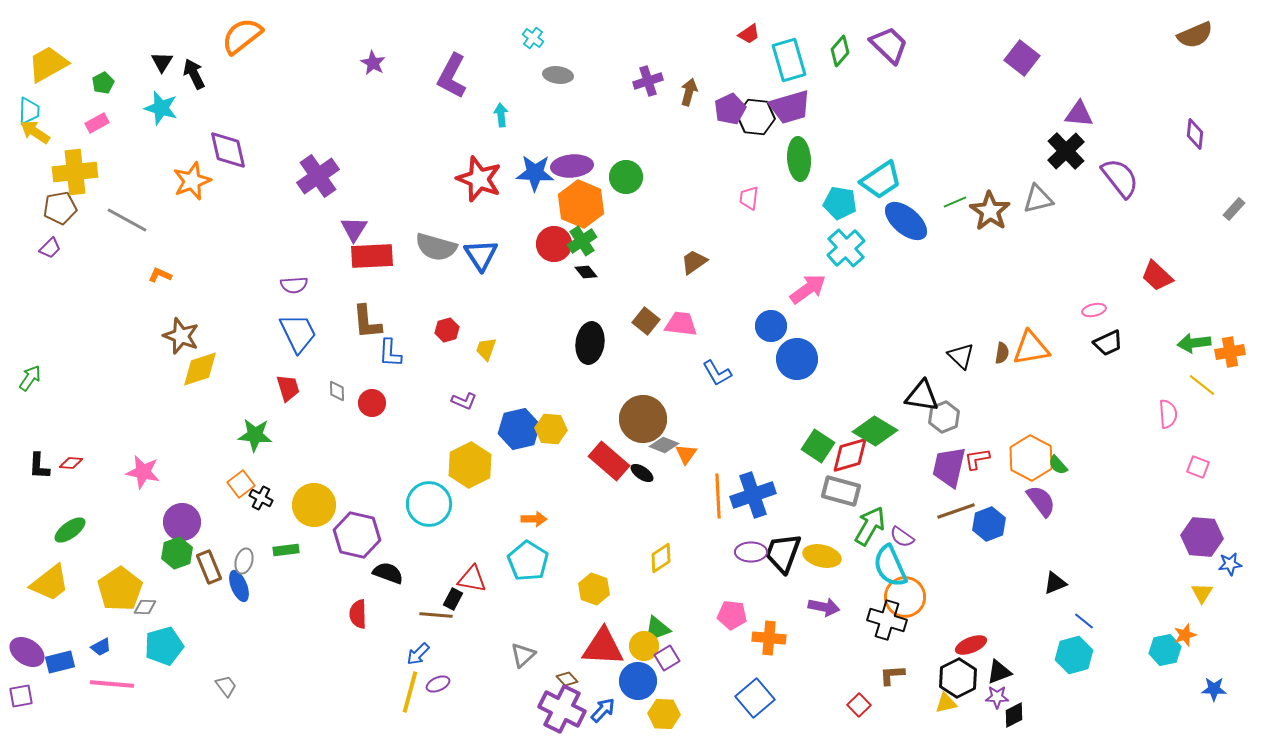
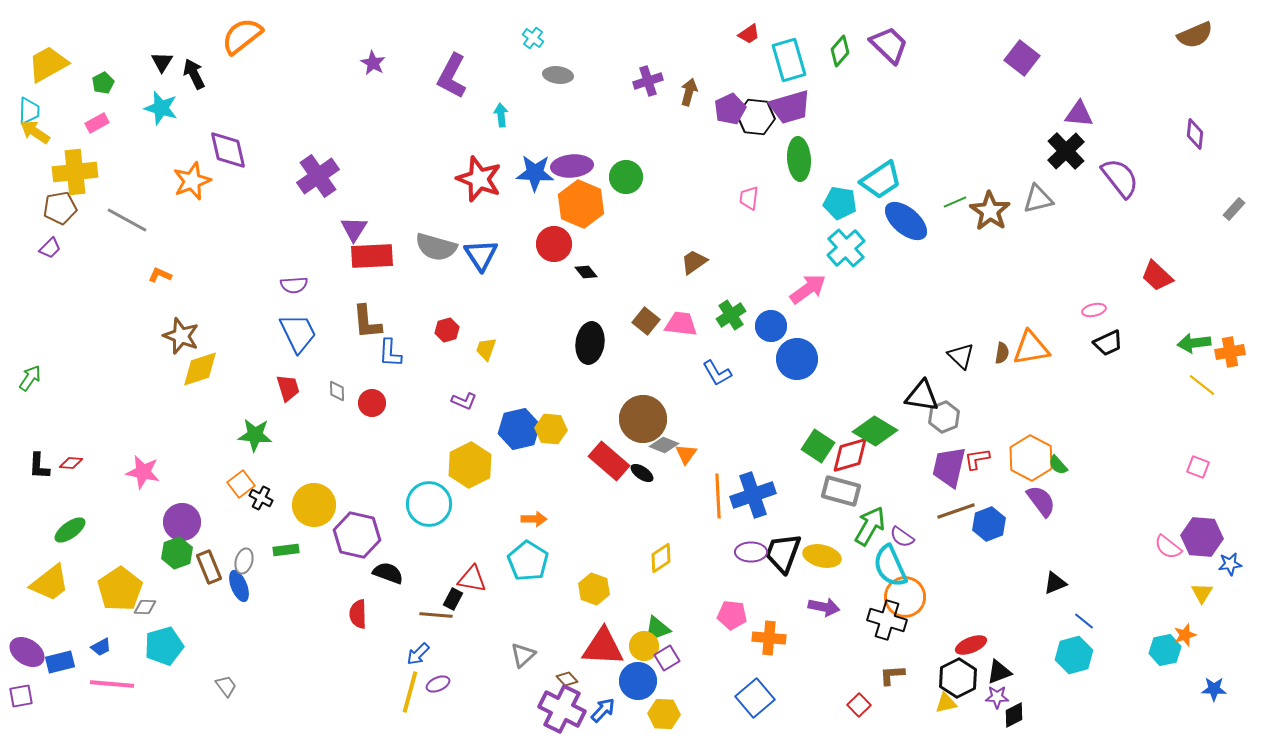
green cross at (582, 241): moved 149 px right, 74 px down
pink semicircle at (1168, 414): moved 133 px down; rotated 132 degrees clockwise
